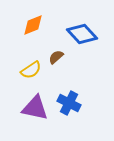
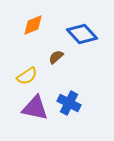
yellow semicircle: moved 4 px left, 6 px down
